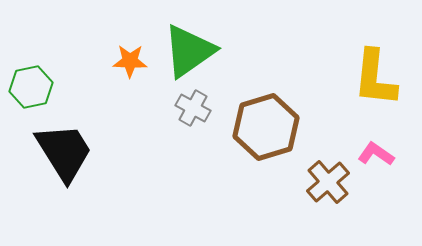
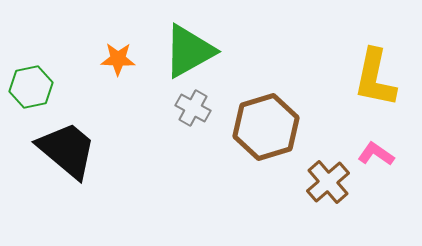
green triangle: rotated 6 degrees clockwise
orange star: moved 12 px left, 2 px up
yellow L-shape: rotated 6 degrees clockwise
black trapezoid: moved 3 px right, 2 px up; rotated 18 degrees counterclockwise
